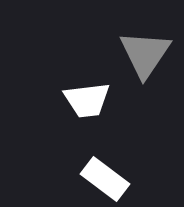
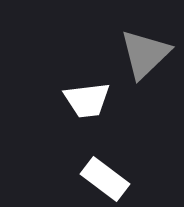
gray triangle: rotated 12 degrees clockwise
